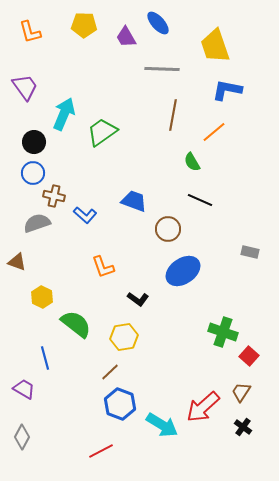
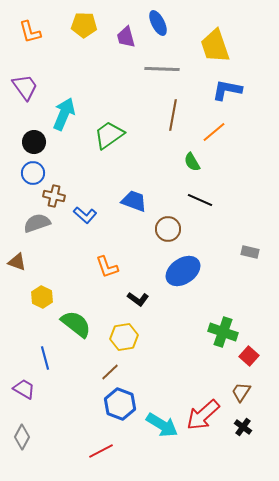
blue ellipse at (158, 23): rotated 15 degrees clockwise
purple trapezoid at (126, 37): rotated 15 degrees clockwise
green trapezoid at (102, 132): moved 7 px right, 3 px down
orange L-shape at (103, 267): moved 4 px right
red arrow at (203, 407): moved 8 px down
